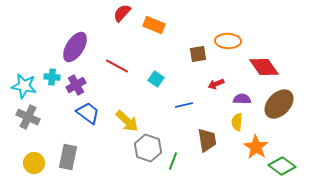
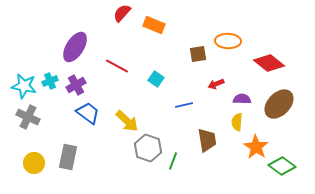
red diamond: moved 5 px right, 4 px up; rotated 16 degrees counterclockwise
cyan cross: moved 2 px left, 4 px down; rotated 28 degrees counterclockwise
